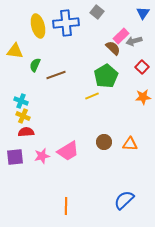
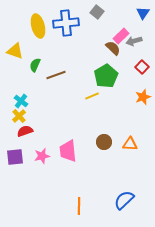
yellow triangle: rotated 12 degrees clockwise
orange star: rotated 14 degrees counterclockwise
cyan cross: rotated 16 degrees clockwise
yellow cross: moved 4 px left; rotated 24 degrees clockwise
red semicircle: moved 1 px left, 1 px up; rotated 14 degrees counterclockwise
pink trapezoid: rotated 115 degrees clockwise
orange line: moved 13 px right
